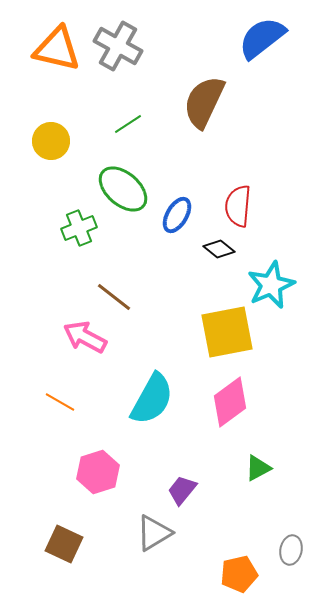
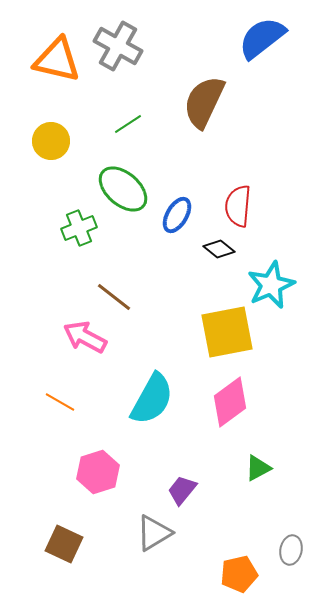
orange triangle: moved 11 px down
